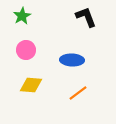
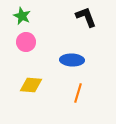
green star: rotated 18 degrees counterclockwise
pink circle: moved 8 px up
orange line: rotated 36 degrees counterclockwise
